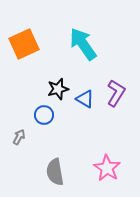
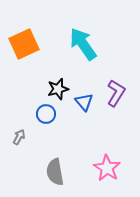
blue triangle: moved 1 px left, 3 px down; rotated 18 degrees clockwise
blue circle: moved 2 px right, 1 px up
